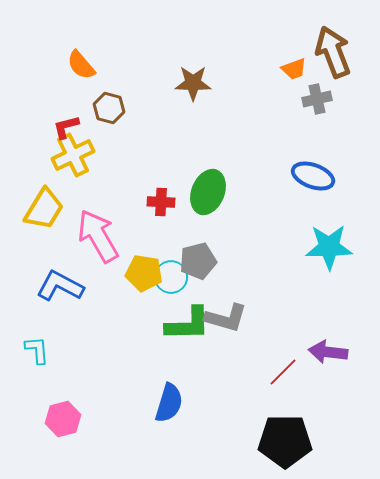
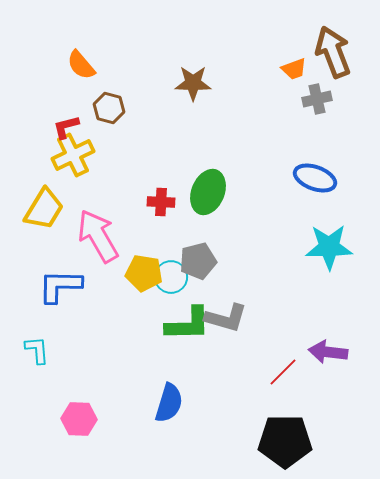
blue ellipse: moved 2 px right, 2 px down
blue L-shape: rotated 27 degrees counterclockwise
pink hexagon: moved 16 px right; rotated 16 degrees clockwise
